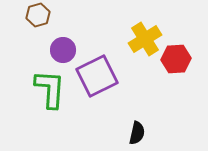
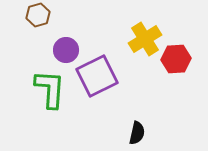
purple circle: moved 3 px right
